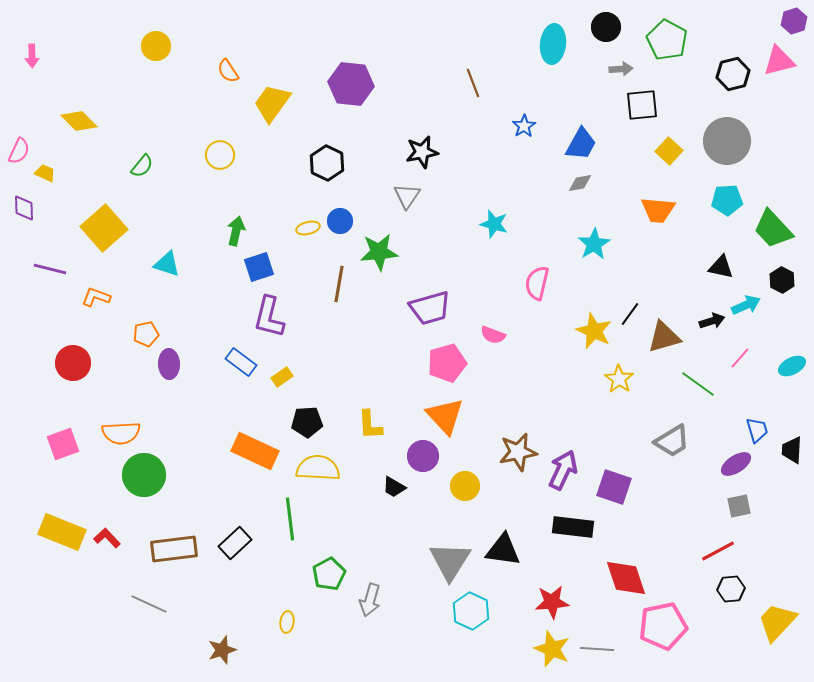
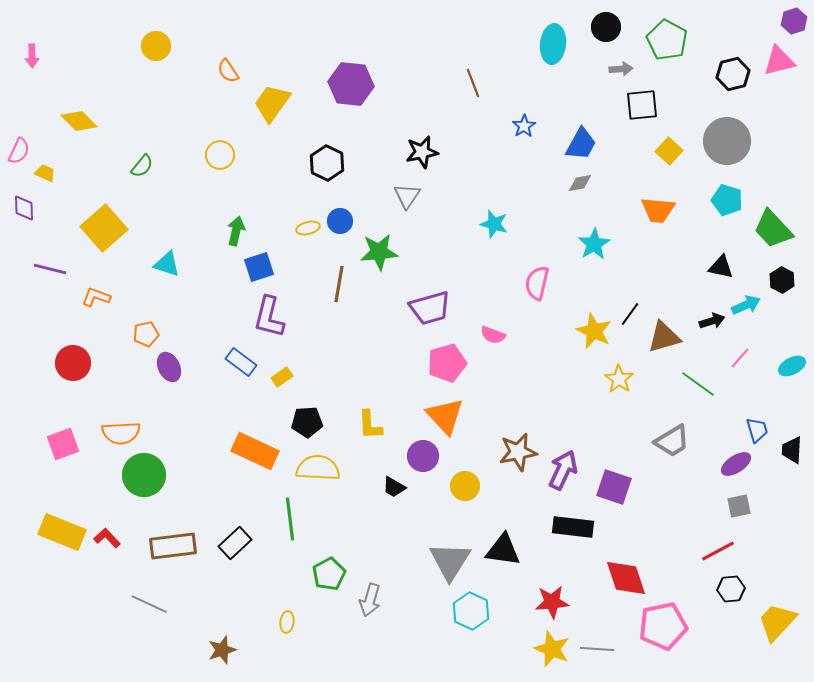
cyan pentagon at (727, 200): rotated 20 degrees clockwise
purple ellipse at (169, 364): moved 3 px down; rotated 24 degrees counterclockwise
brown rectangle at (174, 549): moved 1 px left, 3 px up
